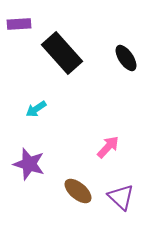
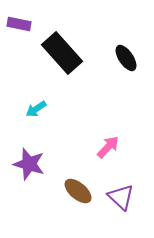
purple rectangle: rotated 15 degrees clockwise
